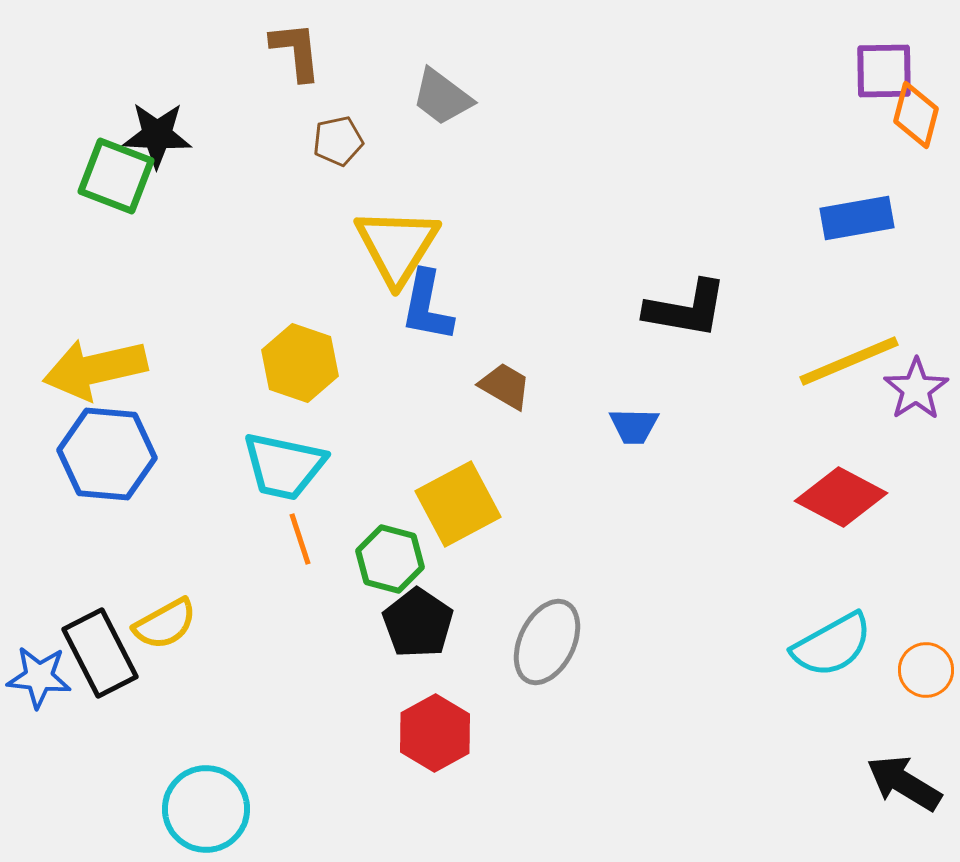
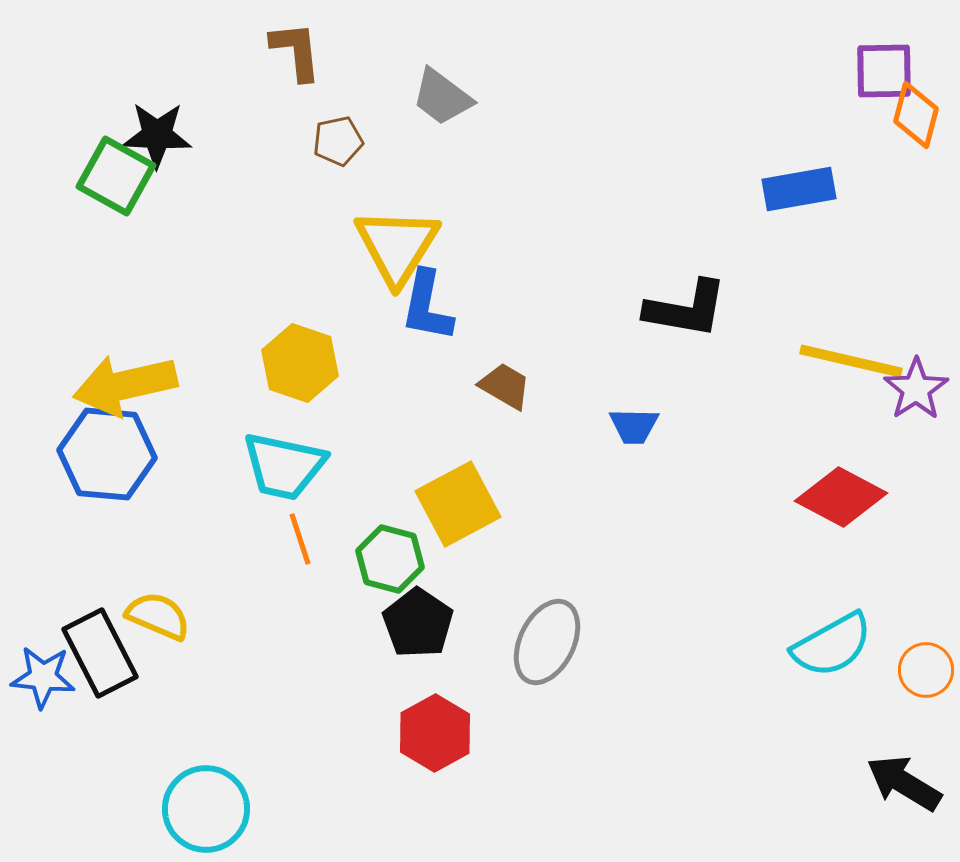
green square: rotated 8 degrees clockwise
blue rectangle: moved 58 px left, 29 px up
yellow line: moved 2 px right; rotated 36 degrees clockwise
yellow arrow: moved 30 px right, 16 px down
yellow semicircle: moved 7 px left, 8 px up; rotated 128 degrees counterclockwise
blue star: moved 4 px right
